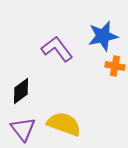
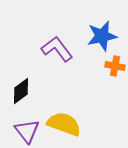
blue star: moved 1 px left
purple triangle: moved 4 px right, 2 px down
